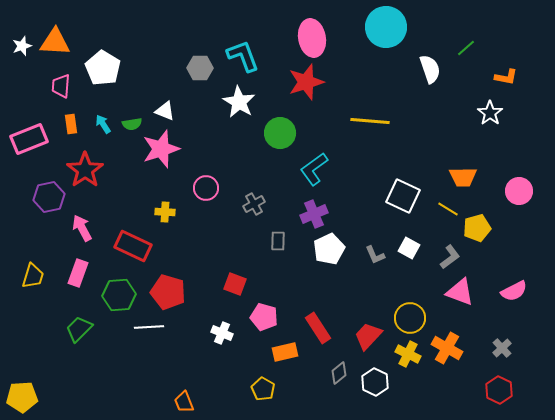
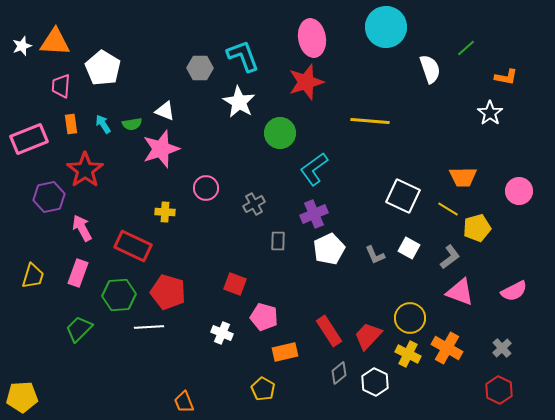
red rectangle at (318, 328): moved 11 px right, 3 px down
